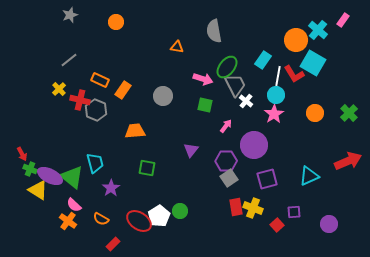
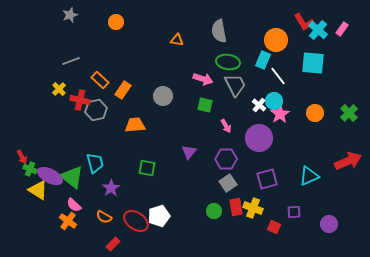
pink rectangle at (343, 20): moved 1 px left, 9 px down
gray semicircle at (214, 31): moved 5 px right
orange circle at (296, 40): moved 20 px left
orange triangle at (177, 47): moved 7 px up
gray line at (69, 60): moved 2 px right, 1 px down; rotated 18 degrees clockwise
cyan rectangle at (263, 60): rotated 12 degrees counterclockwise
cyan square at (313, 63): rotated 25 degrees counterclockwise
green ellipse at (227, 67): moved 1 px right, 5 px up; rotated 60 degrees clockwise
red L-shape at (294, 74): moved 10 px right, 52 px up
white line at (278, 76): rotated 48 degrees counterclockwise
orange rectangle at (100, 80): rotated 18 degrees clockwise
cyan circle at (276, 95): moved 2 px left, 6 px down
white cross at (246, 101): moved 13 px right, 4 px down
gray hexagon at (96, 110): rotated 25 degrees clockwise
pink star at (274, 114): moved 6 px right
pink arrow at (226, 126): rotated 112 degrees clockwise
orange trapezoid at (135, 131): moved 6 px up
purple circle at (254, 145): moved 5 px right, 7 px up
purple triangle at (191, 150): moved 2 px left, 2 px down
red arrow at (22, 154): moved 3 px down
purple hexagon at (226, 161): moved 2 px up
gray square at (229, 178): moved 1 px left, 5 px down
green circle at (180, 211): moved 34 px right
white pentagon at (159, 216): rotated 15 degrees clockwise
orange semicircle at (101, 219): moved 3 px right, 2 px up
red ellipse at (139, 221): moved 3 px left
red square at (277, 225): moved 3 px left, 2 px down; rotated 24 degrees counterclockwise
